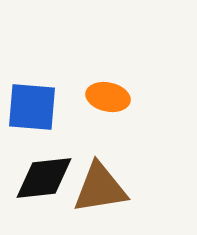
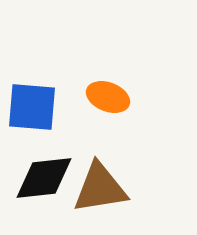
orange ellipse: rotated 9 degrees clockwise
